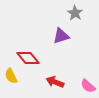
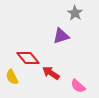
yellow semicircle: moved 1 px right, 1 px down
red arrow: moved 4 px left, 9 px up; rotated 12 degrees clockwise
pink semicircle: moved 10 px left
